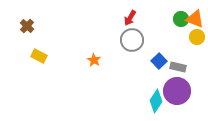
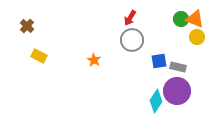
blue square: rotated 35 degrees clockwise
